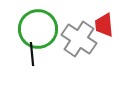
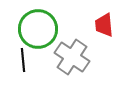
gray cross: moved 7 px left, 18 px down
black line: moved 9 px left, 6 px down
